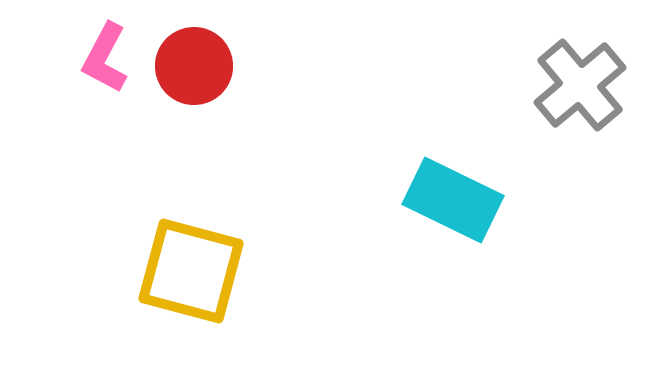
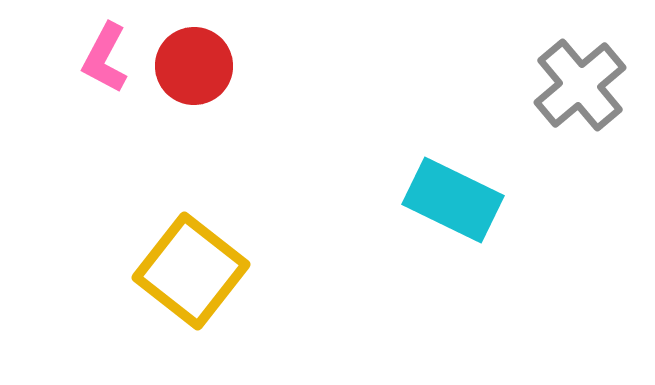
yellow square: rotated 23 degrees clockwise
